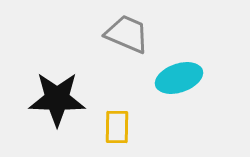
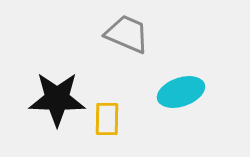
cyan ellipse: moved 2 px right, 14 px down
yellow rectangle: moved 10 px left, 8 px up
